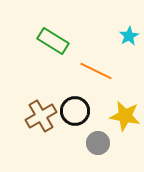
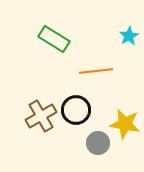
green rectangle: moved 1 px right, 2 px up
orange line: rotated 32 degrees counterclockwise
black circle: moved 1 px right, 1 px up
yellow star: moved 8 px down
